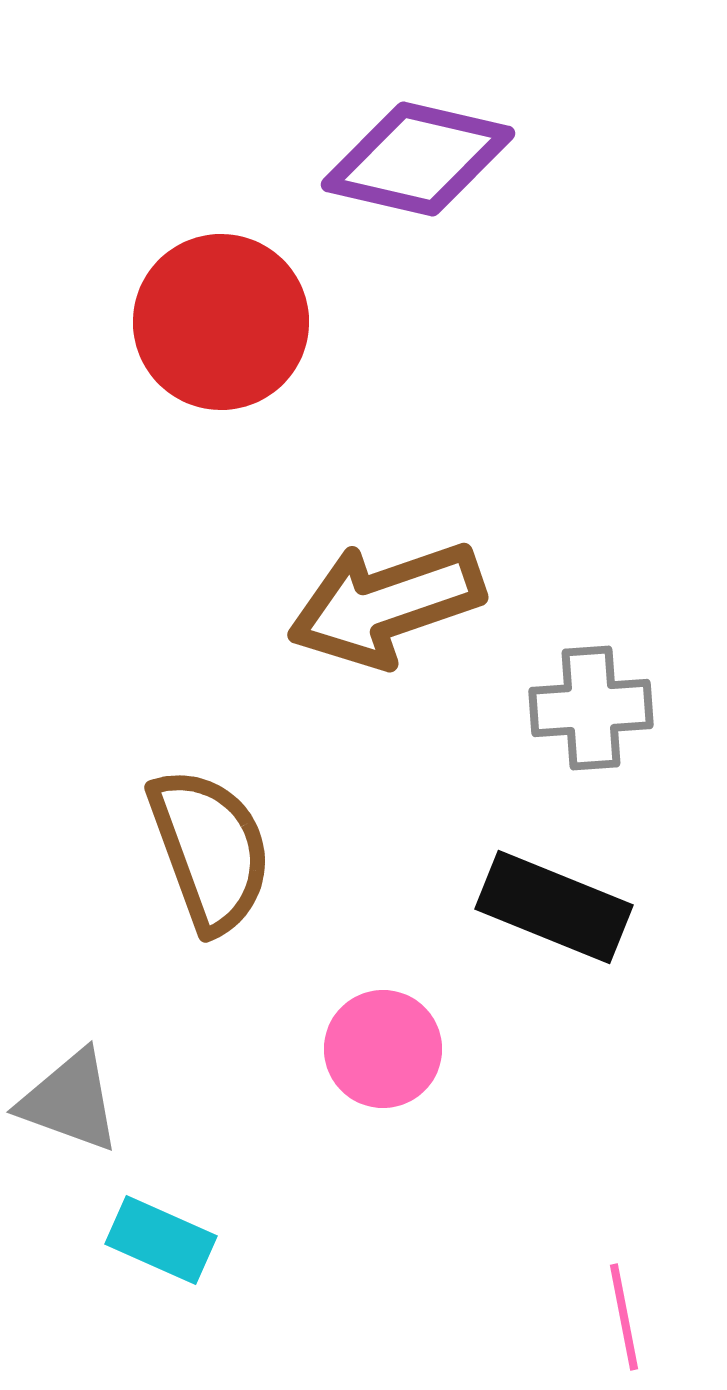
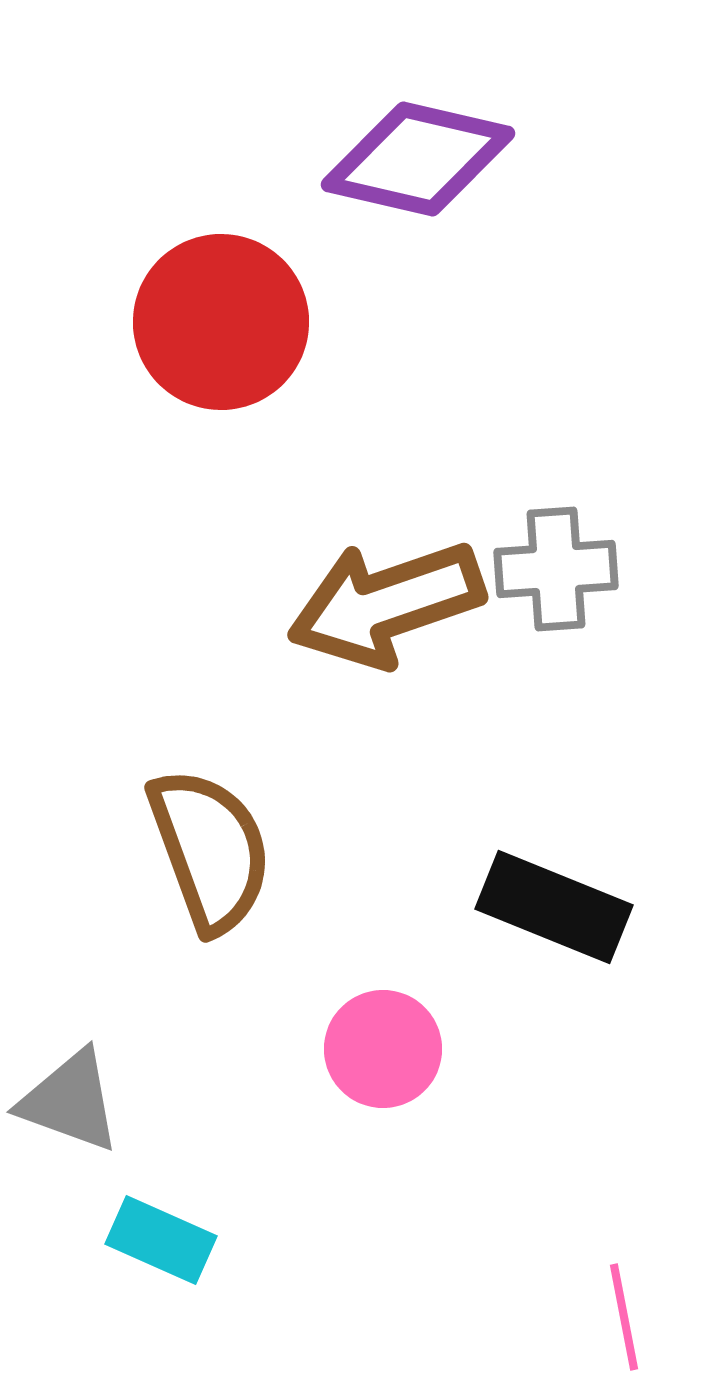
gray cross: moved 35 px left, 139 px up
